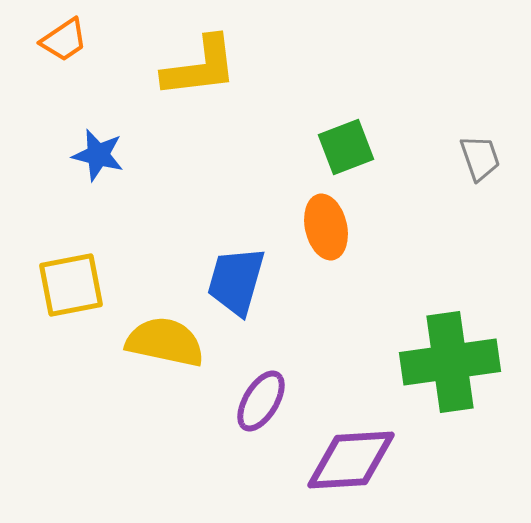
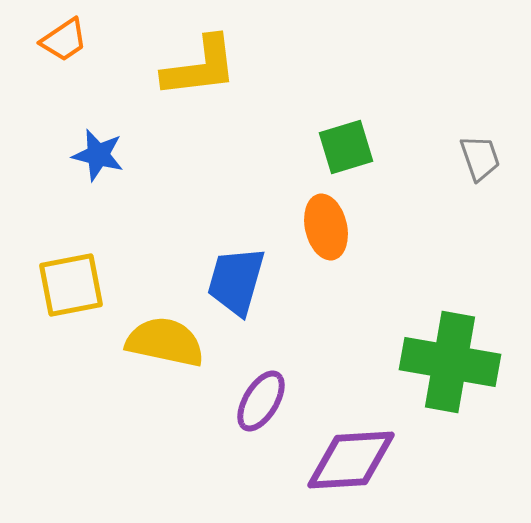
green square: rotated 4 degrees clockwise
green cross: rotated 18 degrees clockwise
